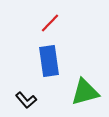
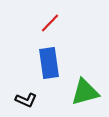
blue rectangle: moved 2 px down
black L-shape: rotated 25 degrees counterclockwise
